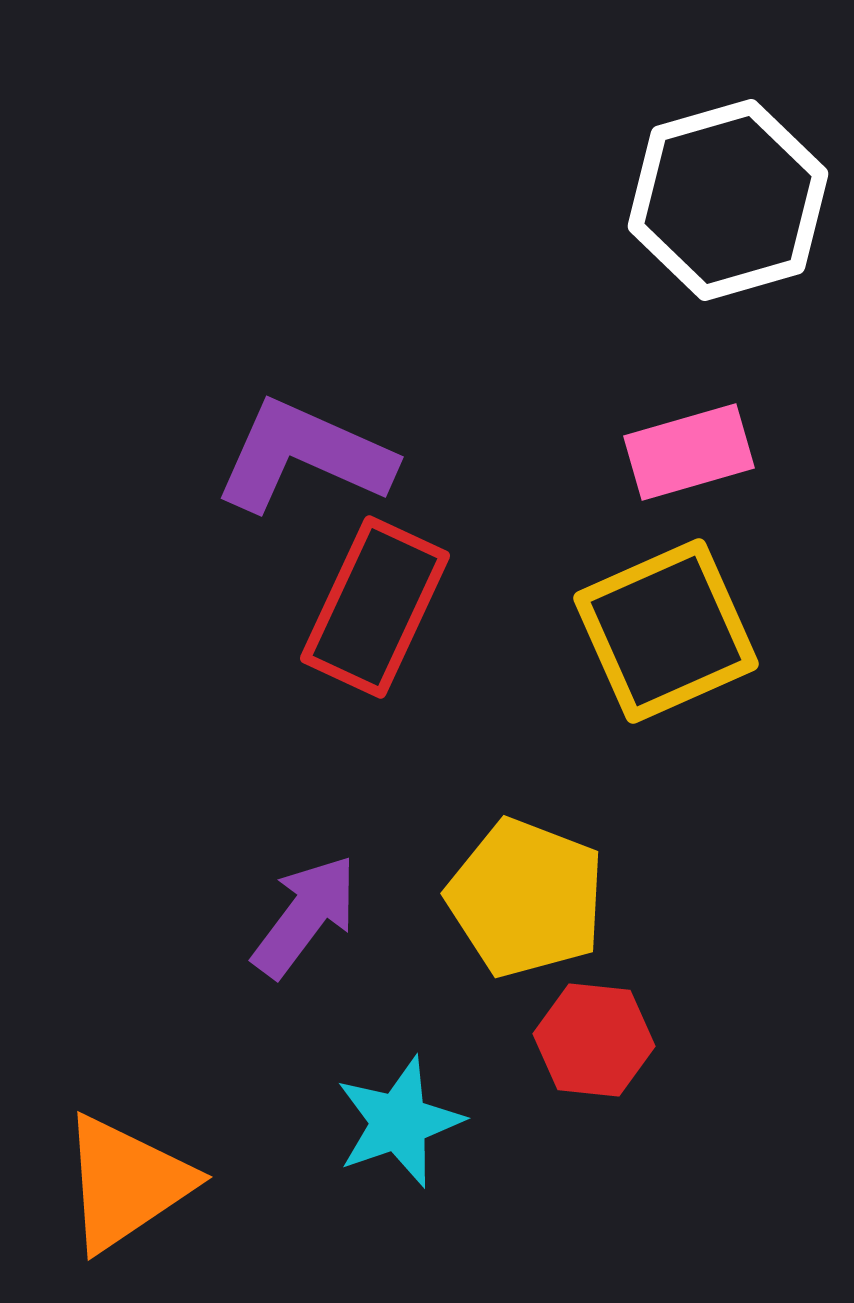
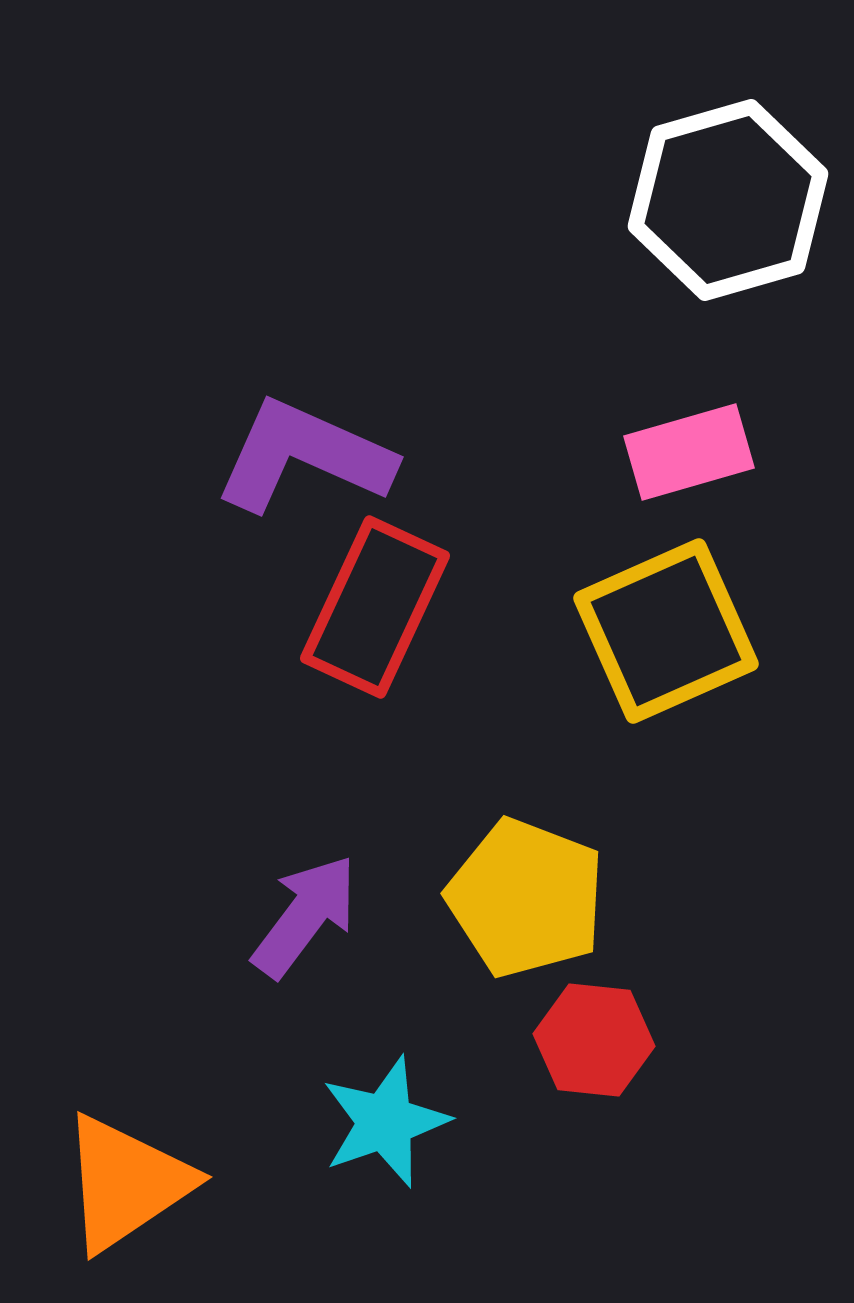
cyan star: moved 14 px left
